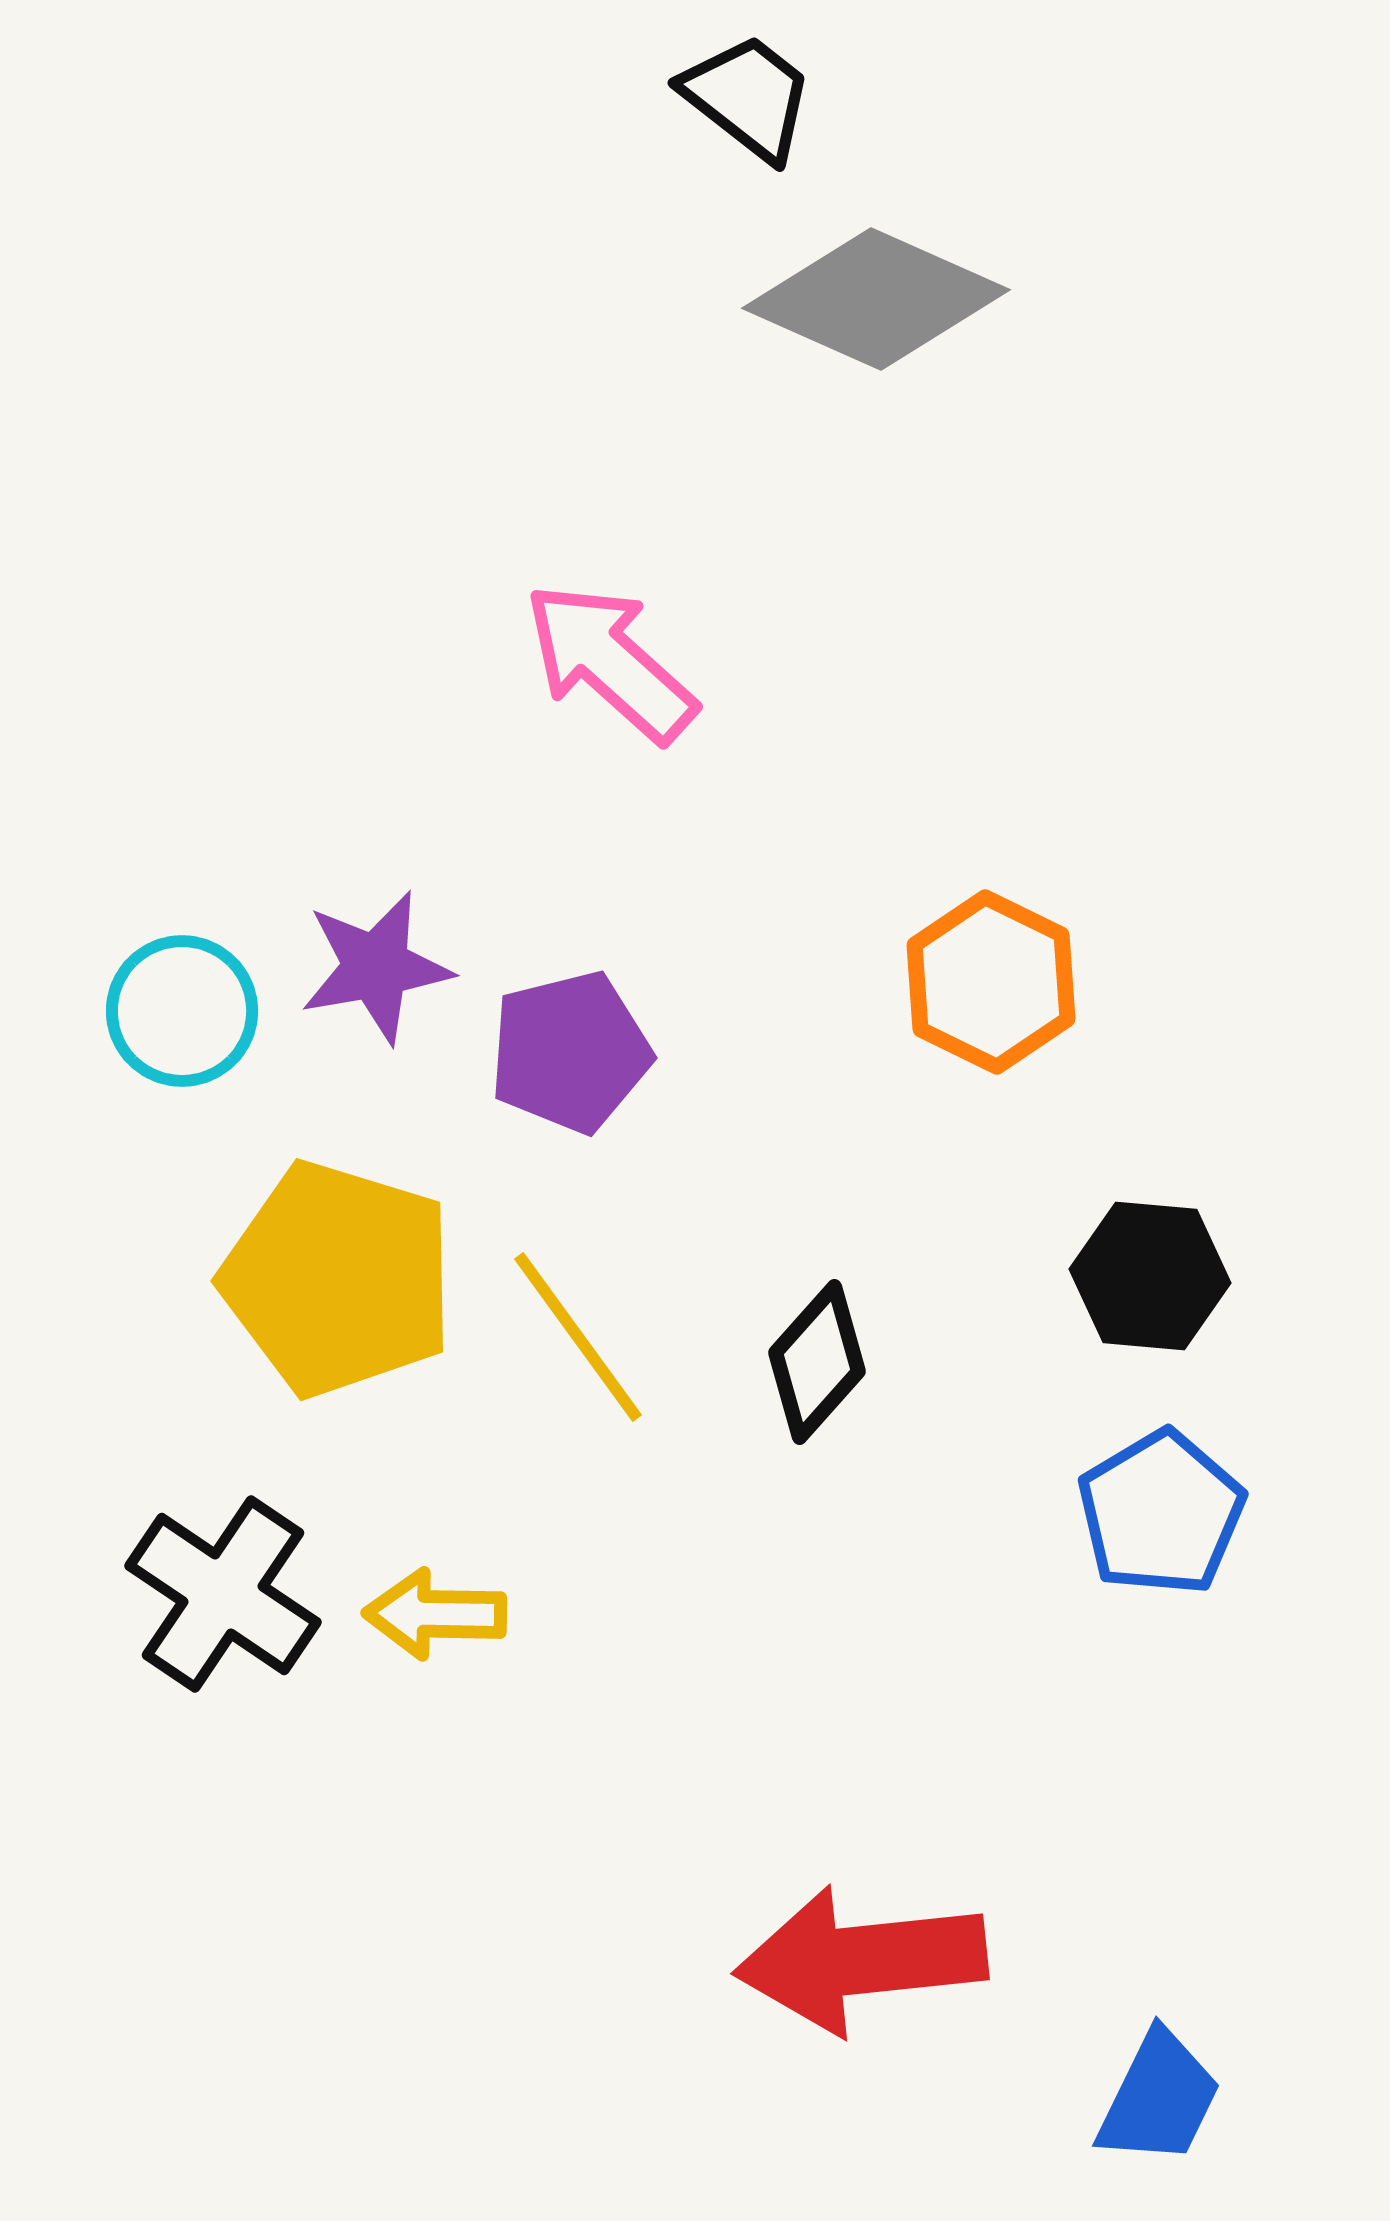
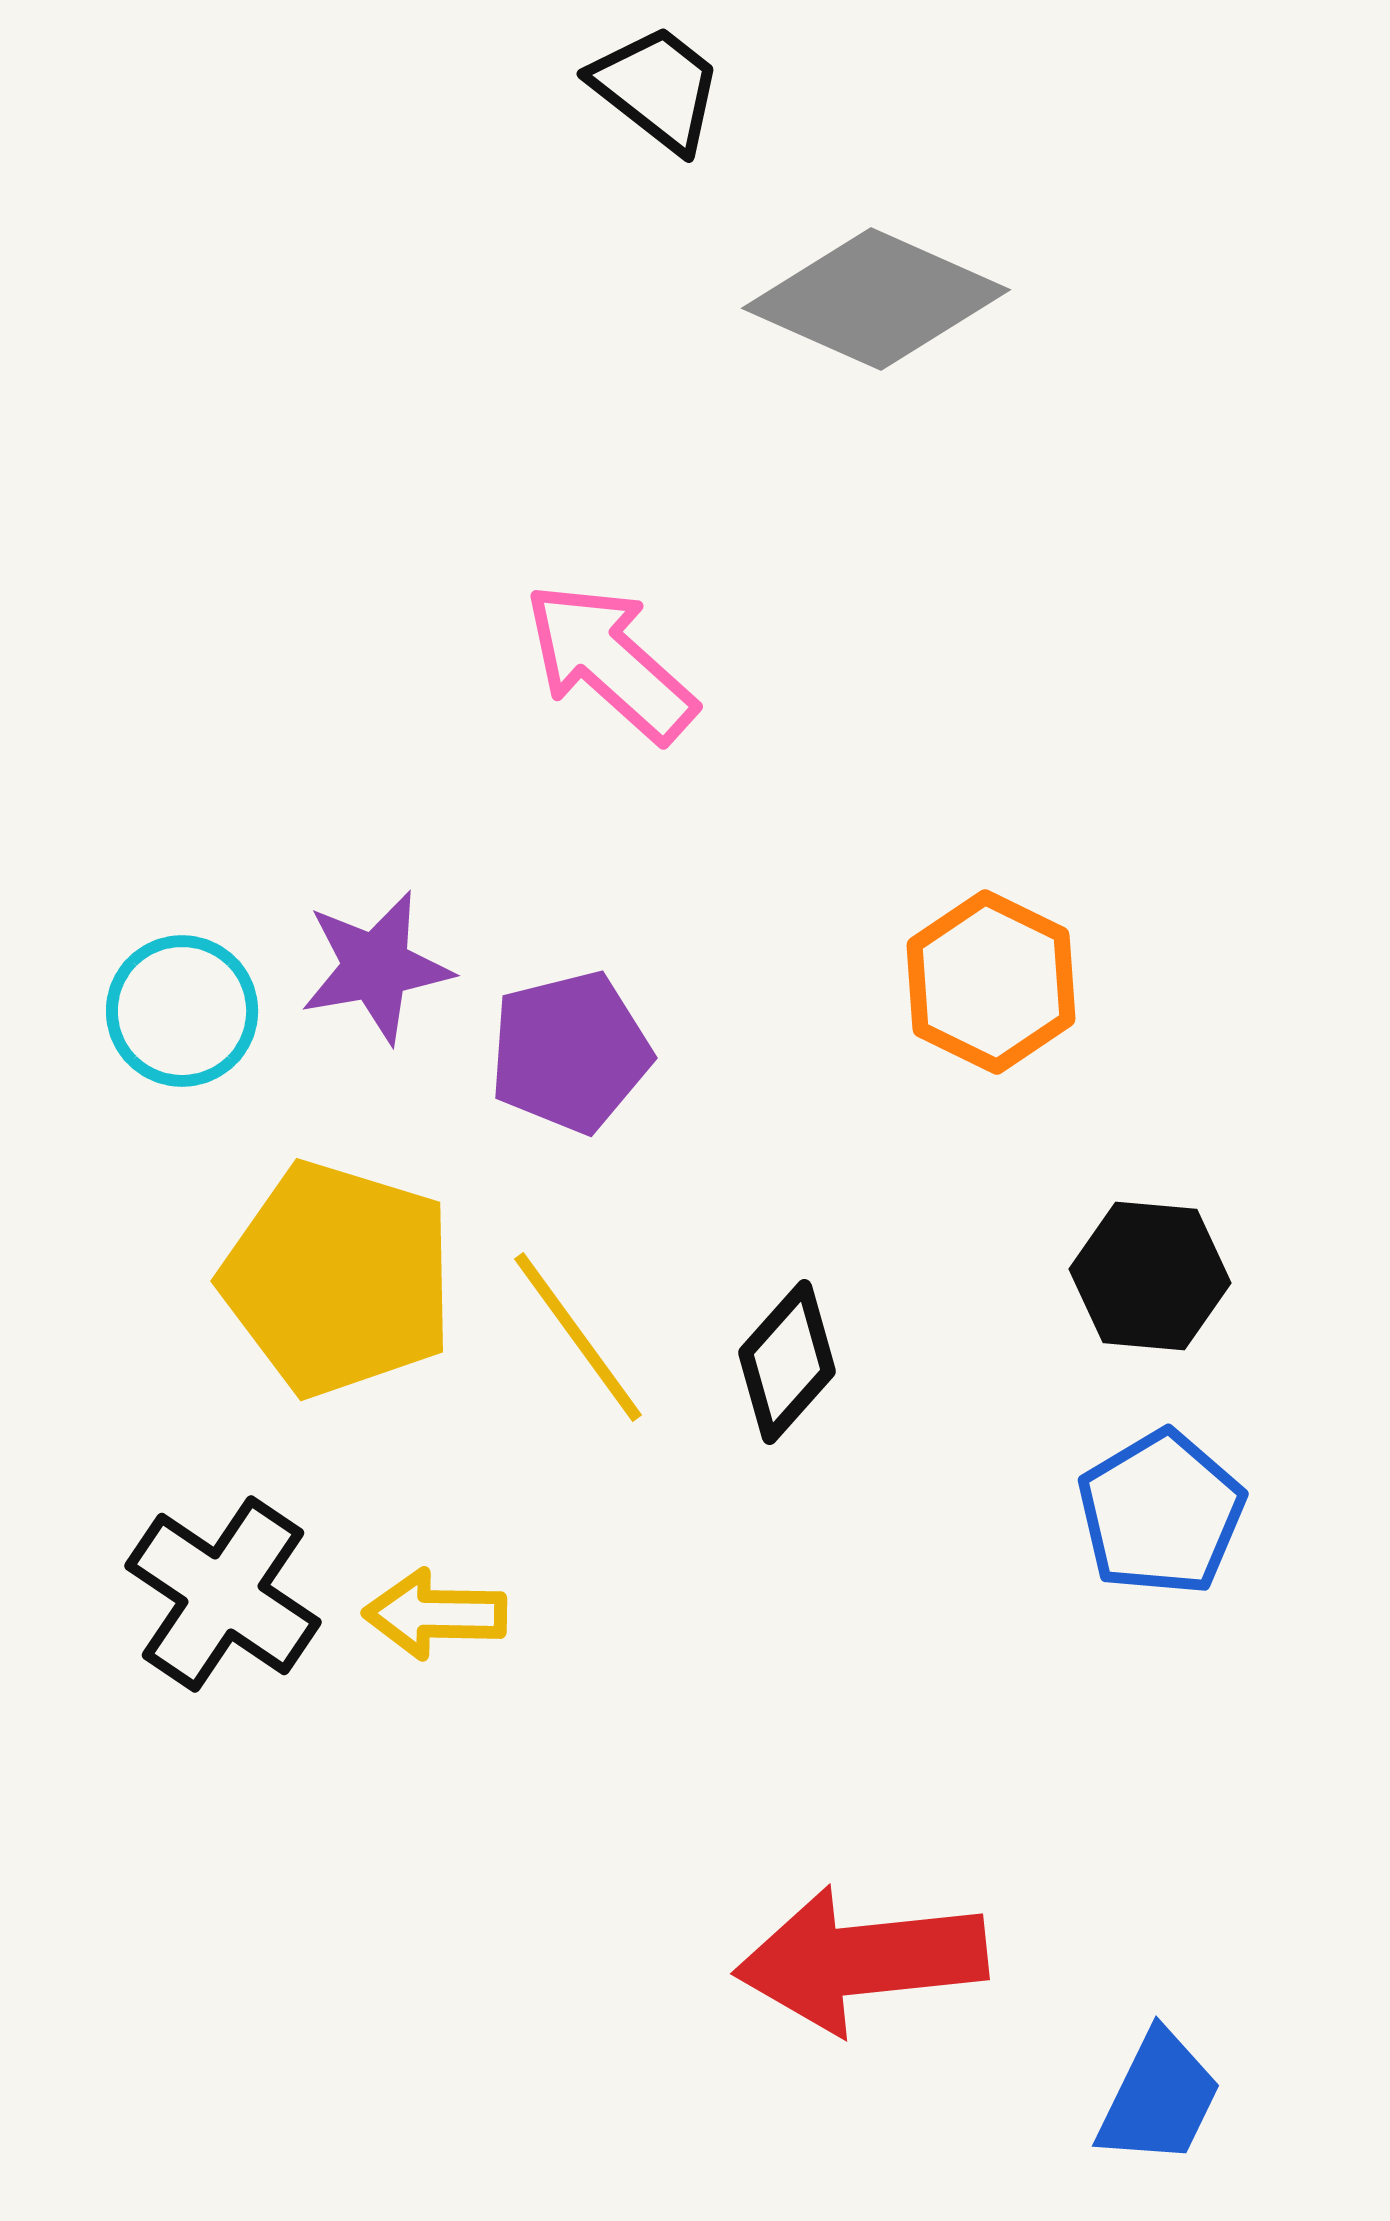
black trapezoid: moved 91 px left, 9 px up
black diamond: moved 30 px left
